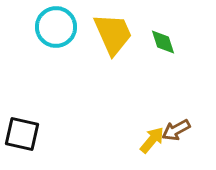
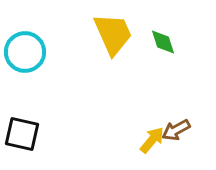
cyan circle: moved 31 px left, 25 px down
